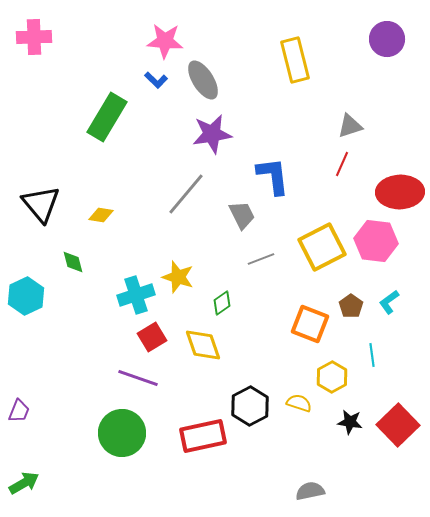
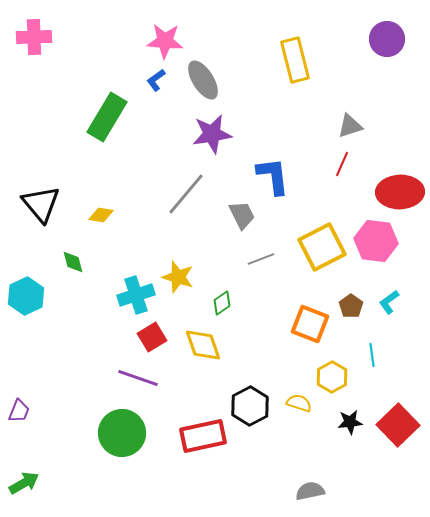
blue L-shape at (156, 80): rotated 100 degrees clockwise
black star at (350, 422): rotated 15 degrees counterclockwise
